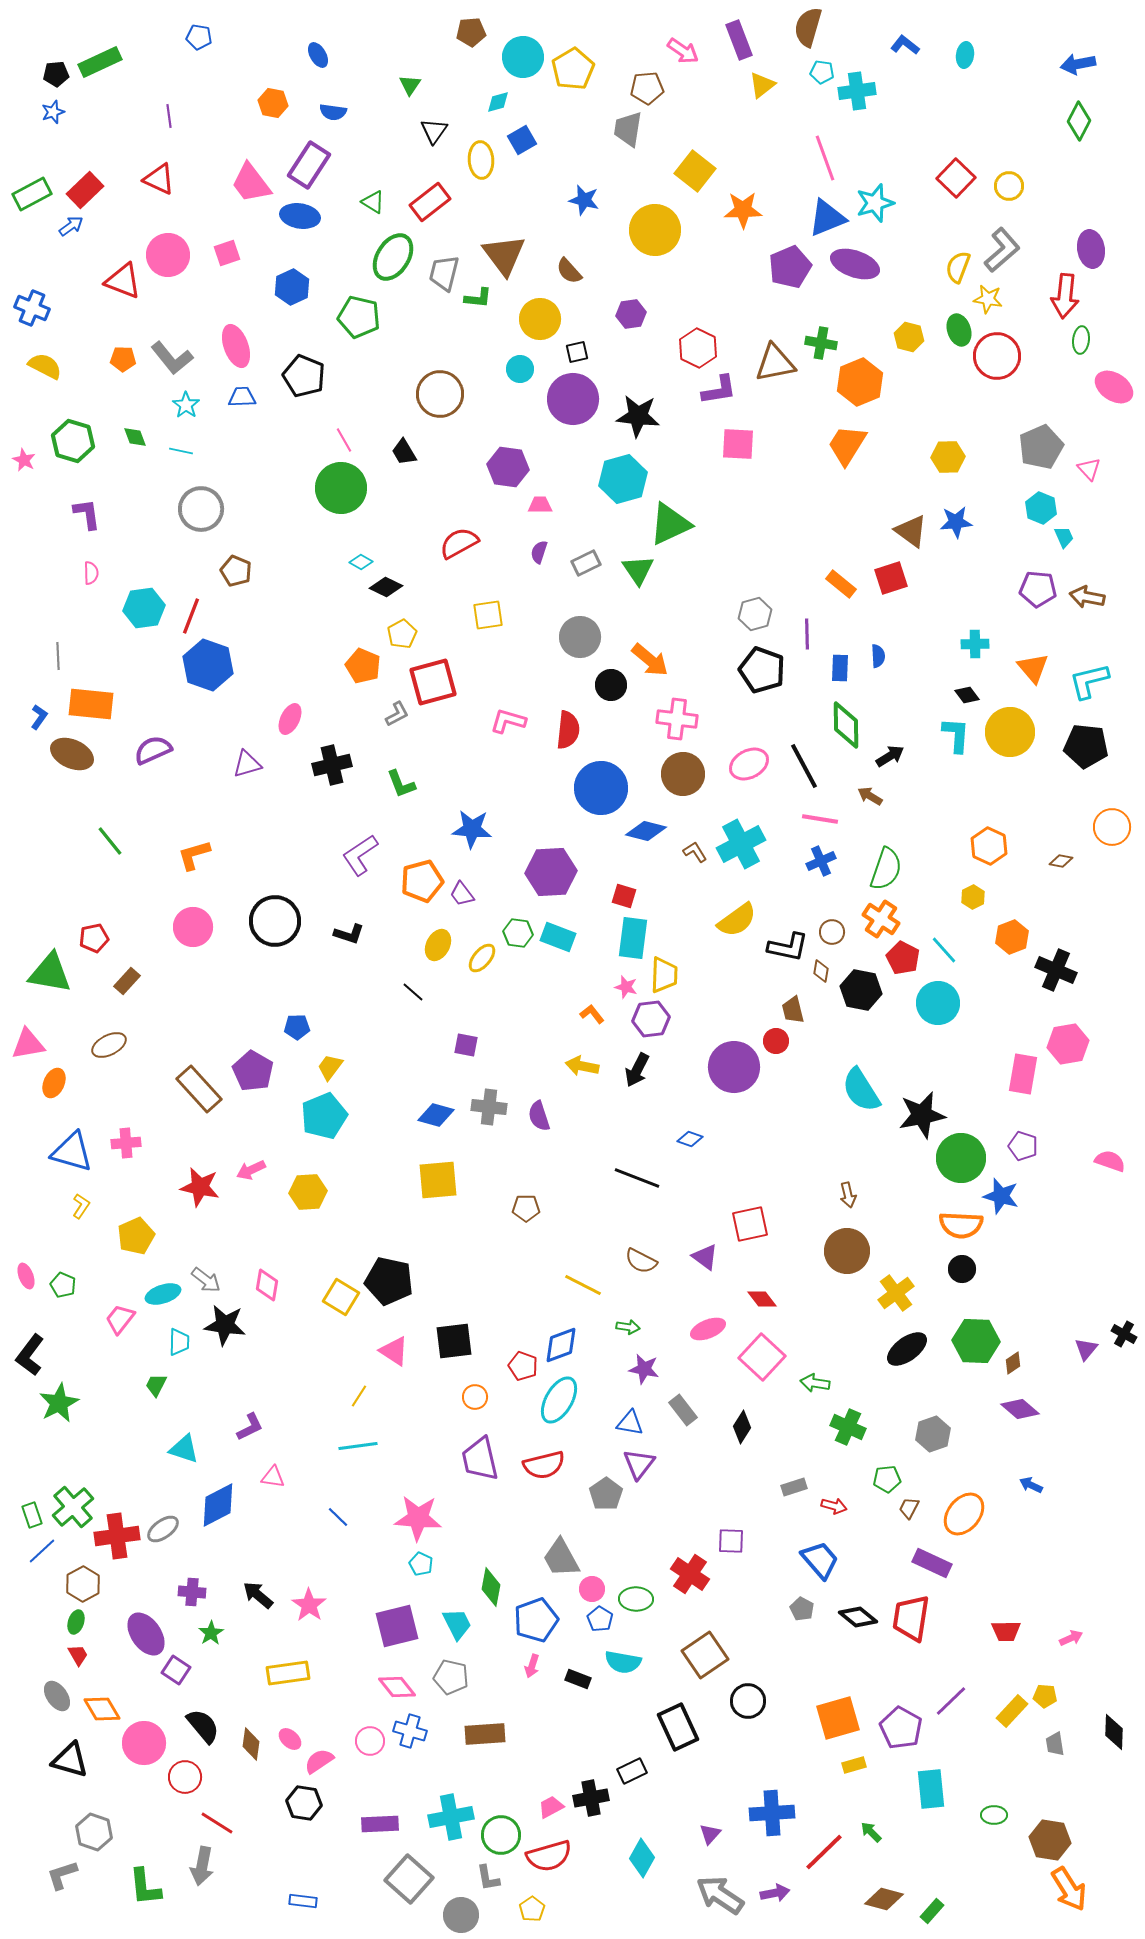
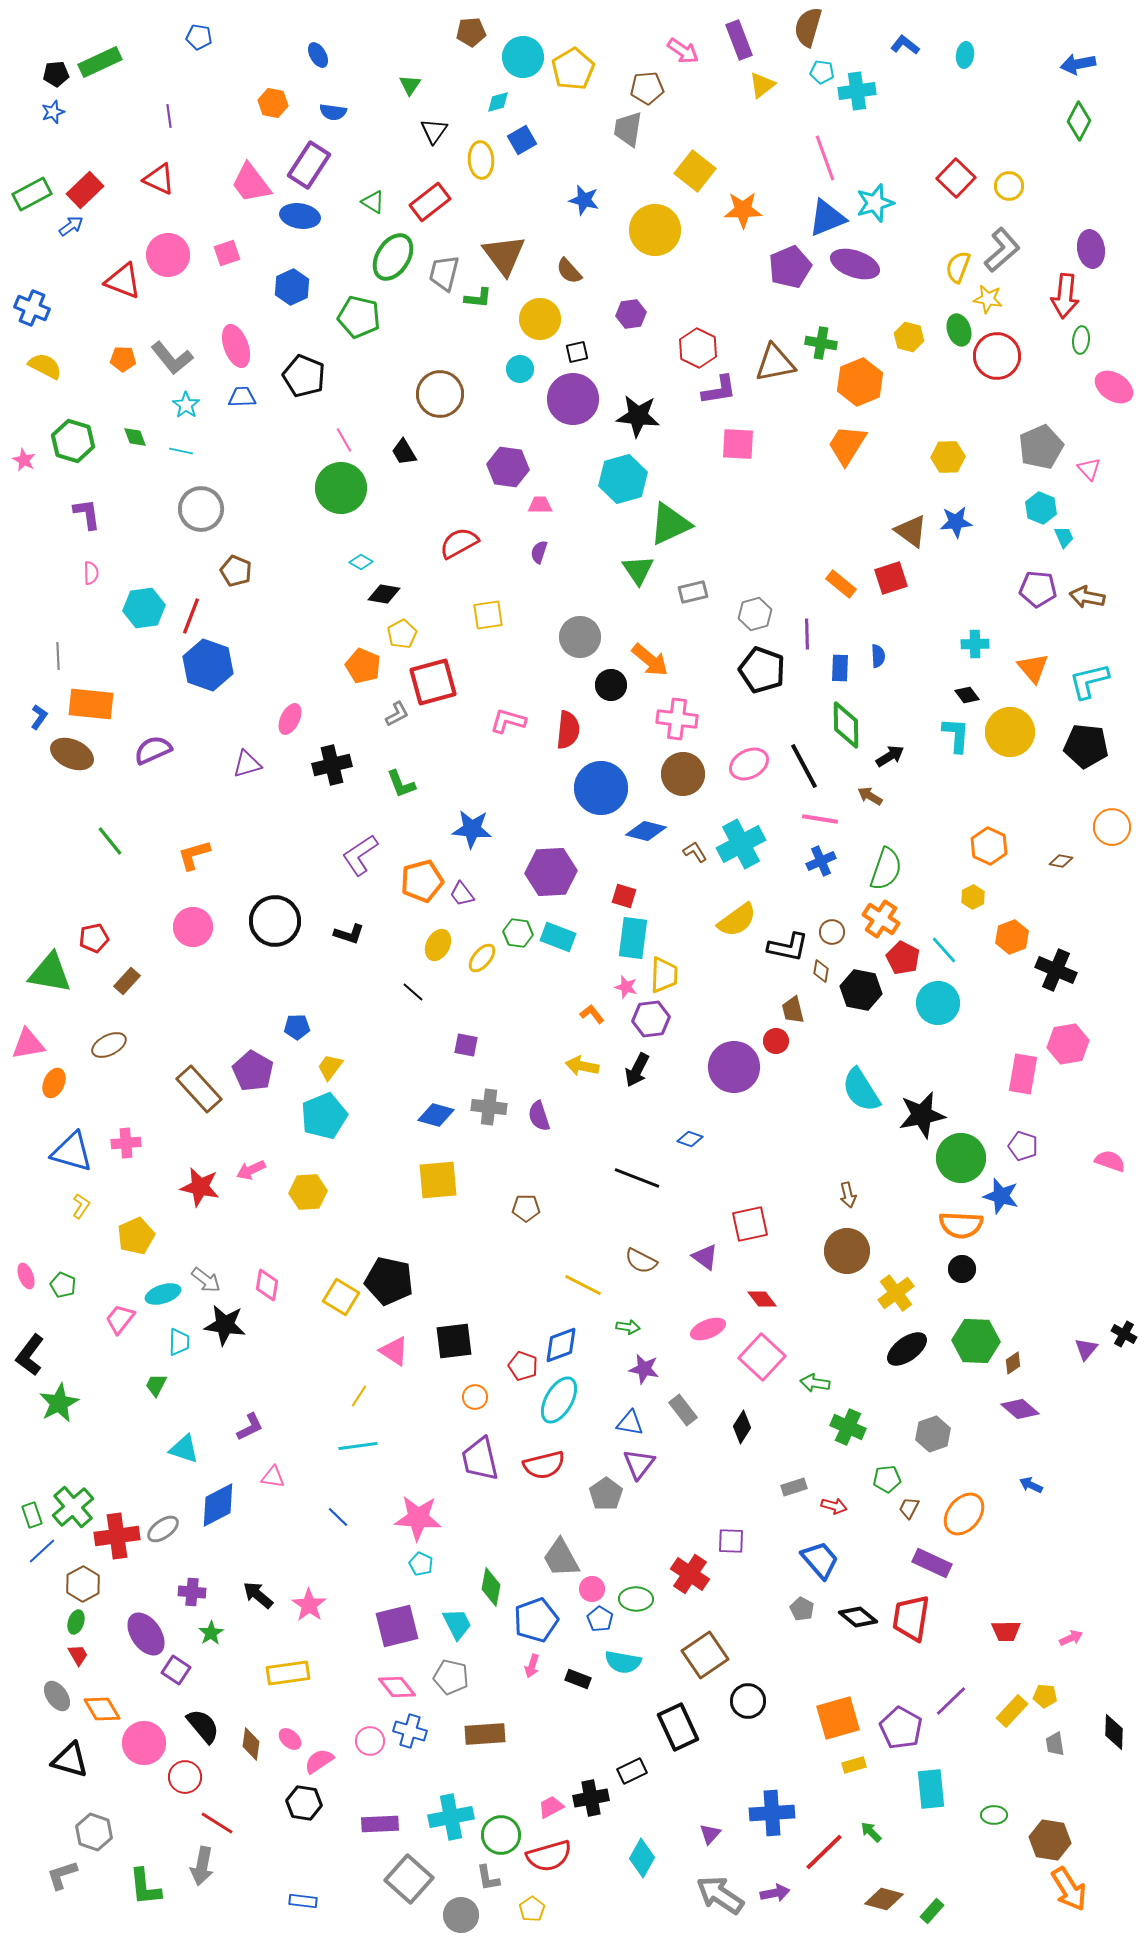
gray rectangle at (586, 563): moved 107 px right, 29 px down; rotated 12 degrees clockwise
black diamond at (386, 587): moved 2 px left, 7 px down; rotated 16 degrees counterclockwise
